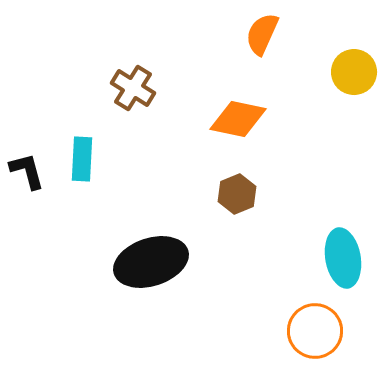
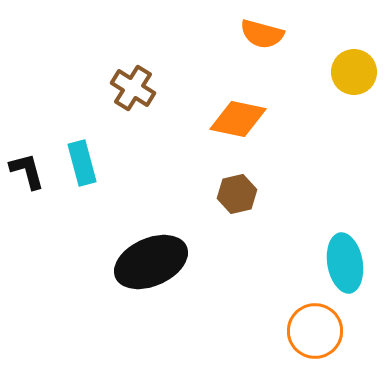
orange semicircle: rotated 99 degrees counterclockwise
cyan rectangle: moved 4 px down; rotated 18 degrees counterclockwise
brown hexagon: rotated 9 degrees clockwise
cyan ellipse: moved 2 px right, 5 px down
black ellipse: rotated 6 degrees counterclockwise
